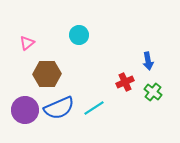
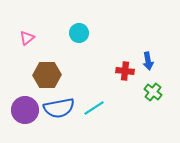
cyan circle: moved 2 px up
pink triangle: moved 5 px up
brown hexagon: moved 1 px down
red cross: moved 11 px up; rotated 30 degrees clockwise
blue semicircle: rotated 12 degrees clockwise
